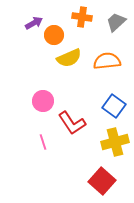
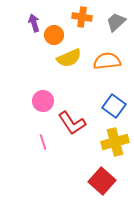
purple arrow: rotated 78 degrees counterclockwise
